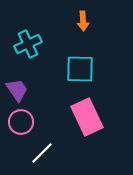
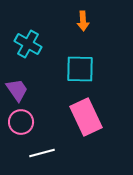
cyan cross: rotated 36 degrees counterclockwise
pink rectangle: moved 1 px left
white line: rotated 30 degrees clockwise
